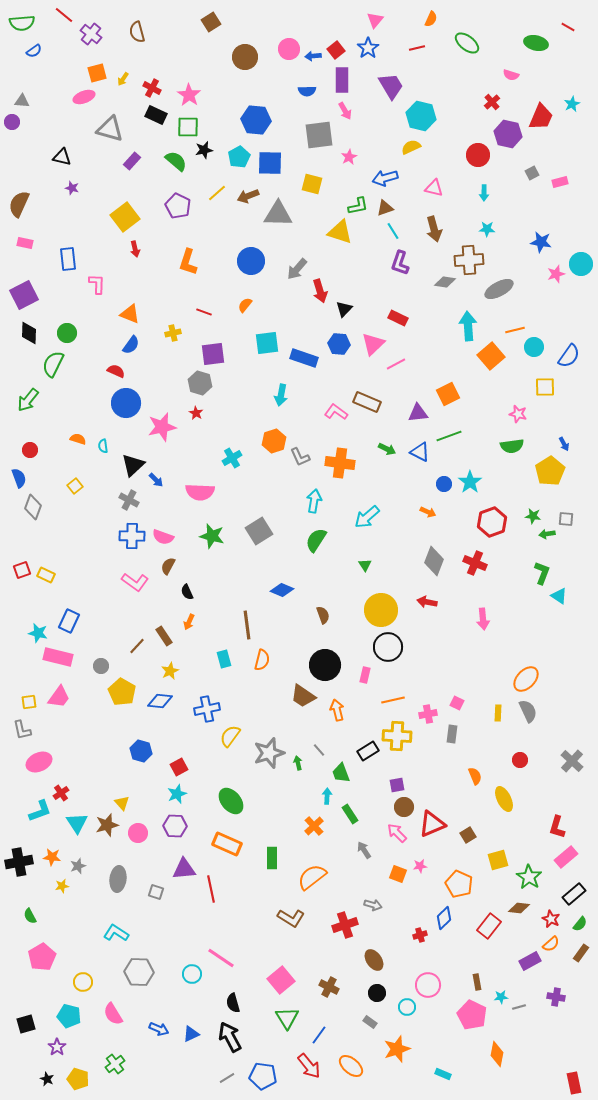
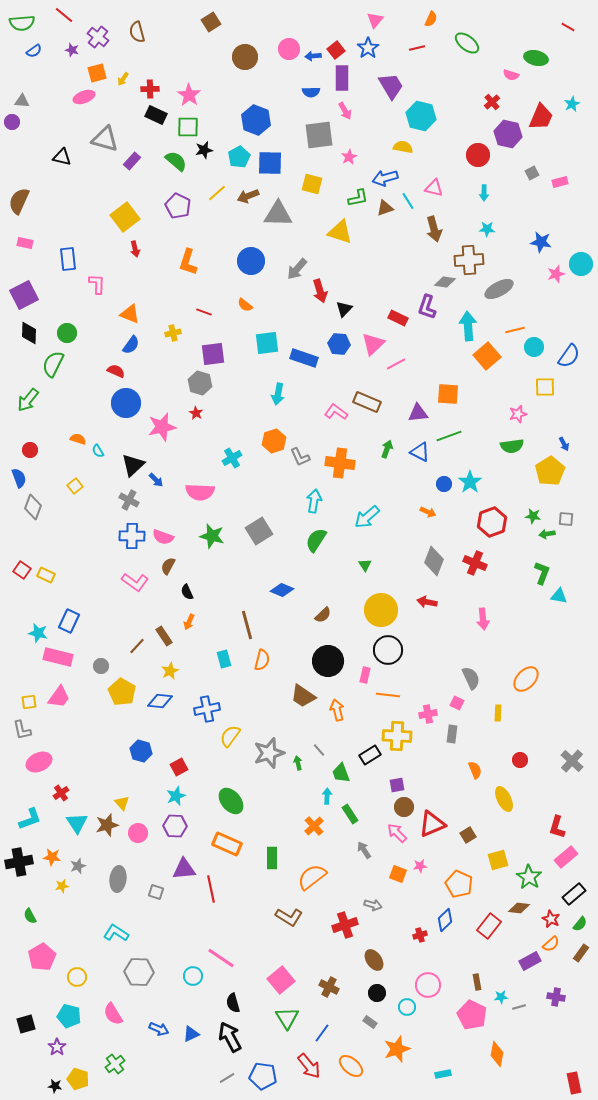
purple cross at (91, 34): moved 7 px right, 3 px down
green ellipse at (536, 43): moved 15 px down
purple rectangle at (342, 80): moved 2 px up
red cross at (152, 88): moved 2 px left, 1 px down; rotated 30 degrees counterclockwise
blue semicircle at (307, 91): moved 4 px right, 1 px down
blue hexagon at (256, 120): rotated 16 degrees clockwise
gray triangle at (110, 129): moved 5 px left, 10 px down
yellow semicircle at (411, 147): moved 8 px left; rotated 36 degrees clockwise
purple star at (72, 188): moved 138 px up
brown semicircle at (19, 204): moved 3 px up
green L-shape at (358, 206): moved 8 px up
cyan line at (393, 231): moved 15 px right, 30 px up
purple L-shape at (400, 263): moved 27 px right, 44 px down
orange semicircle at (245, 305): rotated 91 degrees counterclockwise
orange square at (491, 356): moved 4 px left
orange square at (448, 394): rotated 30 degrees clockwise
cyan arrow at (281, 395): moved 3 px left, 1 px up
pink star at (518, 414): rotated 30 degrees counterclockwise
cyan semicircle at (103, 446): moved 5 px left, 5 px down; rotated 24 degrees counterclockwise
green arrow at (387, 449): rotated 96 degrees counterclockwise
red square at (22, 570): rotated 36 degrees counterclockwise
cyan triangle at (559, 596): rotated 24 degrees counterclockwise
brown semicircle at (323, 615): rotated 66 degrees clockwise
brown line at (247, 625): rotated 8 degrees counterclockwise
black circle at (388, 647): moved 3 px down
black circle at (325, 665): moved 3 px right, 4 px up
orange line at (393, 700): moved 5 px left, 5 px up; rotated 20 degrees clockwise
gray semicircle at (528, 711): moved 57 px left, 33 px up
black rectangle at (368, 751): moved 2 px right, 4 px down
orange semicircle at (475, 776): moved 6 px up
cyan star at (177, 794): moved 1 px left, 2 px down
cyan L-shape at (40, 811): moved 10 px left, 8 px down
brown L-shape at (291, 918): moved 2 px left, 1 px up
blue diamond at (444, 918): moved 1 px right, 2 px down
cyan circle at (192, 974): moved 1 px right, 2 px down
yellow circle at (83, 982): moved 6 px left, 5 px up
blue line at (319, 1035): moved 3 px right, 2 px up
cyan rectangle at (443, 1074): rotated 35 degrees counterclockwise
black star at (47, 1079): moved 8 px right, 7 px down; rotated 16 degrees counterclockwise
